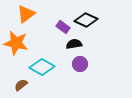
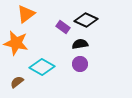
black semicircle: moved 6 px right
brown semicircle: moved 4 px left, 3 px up
